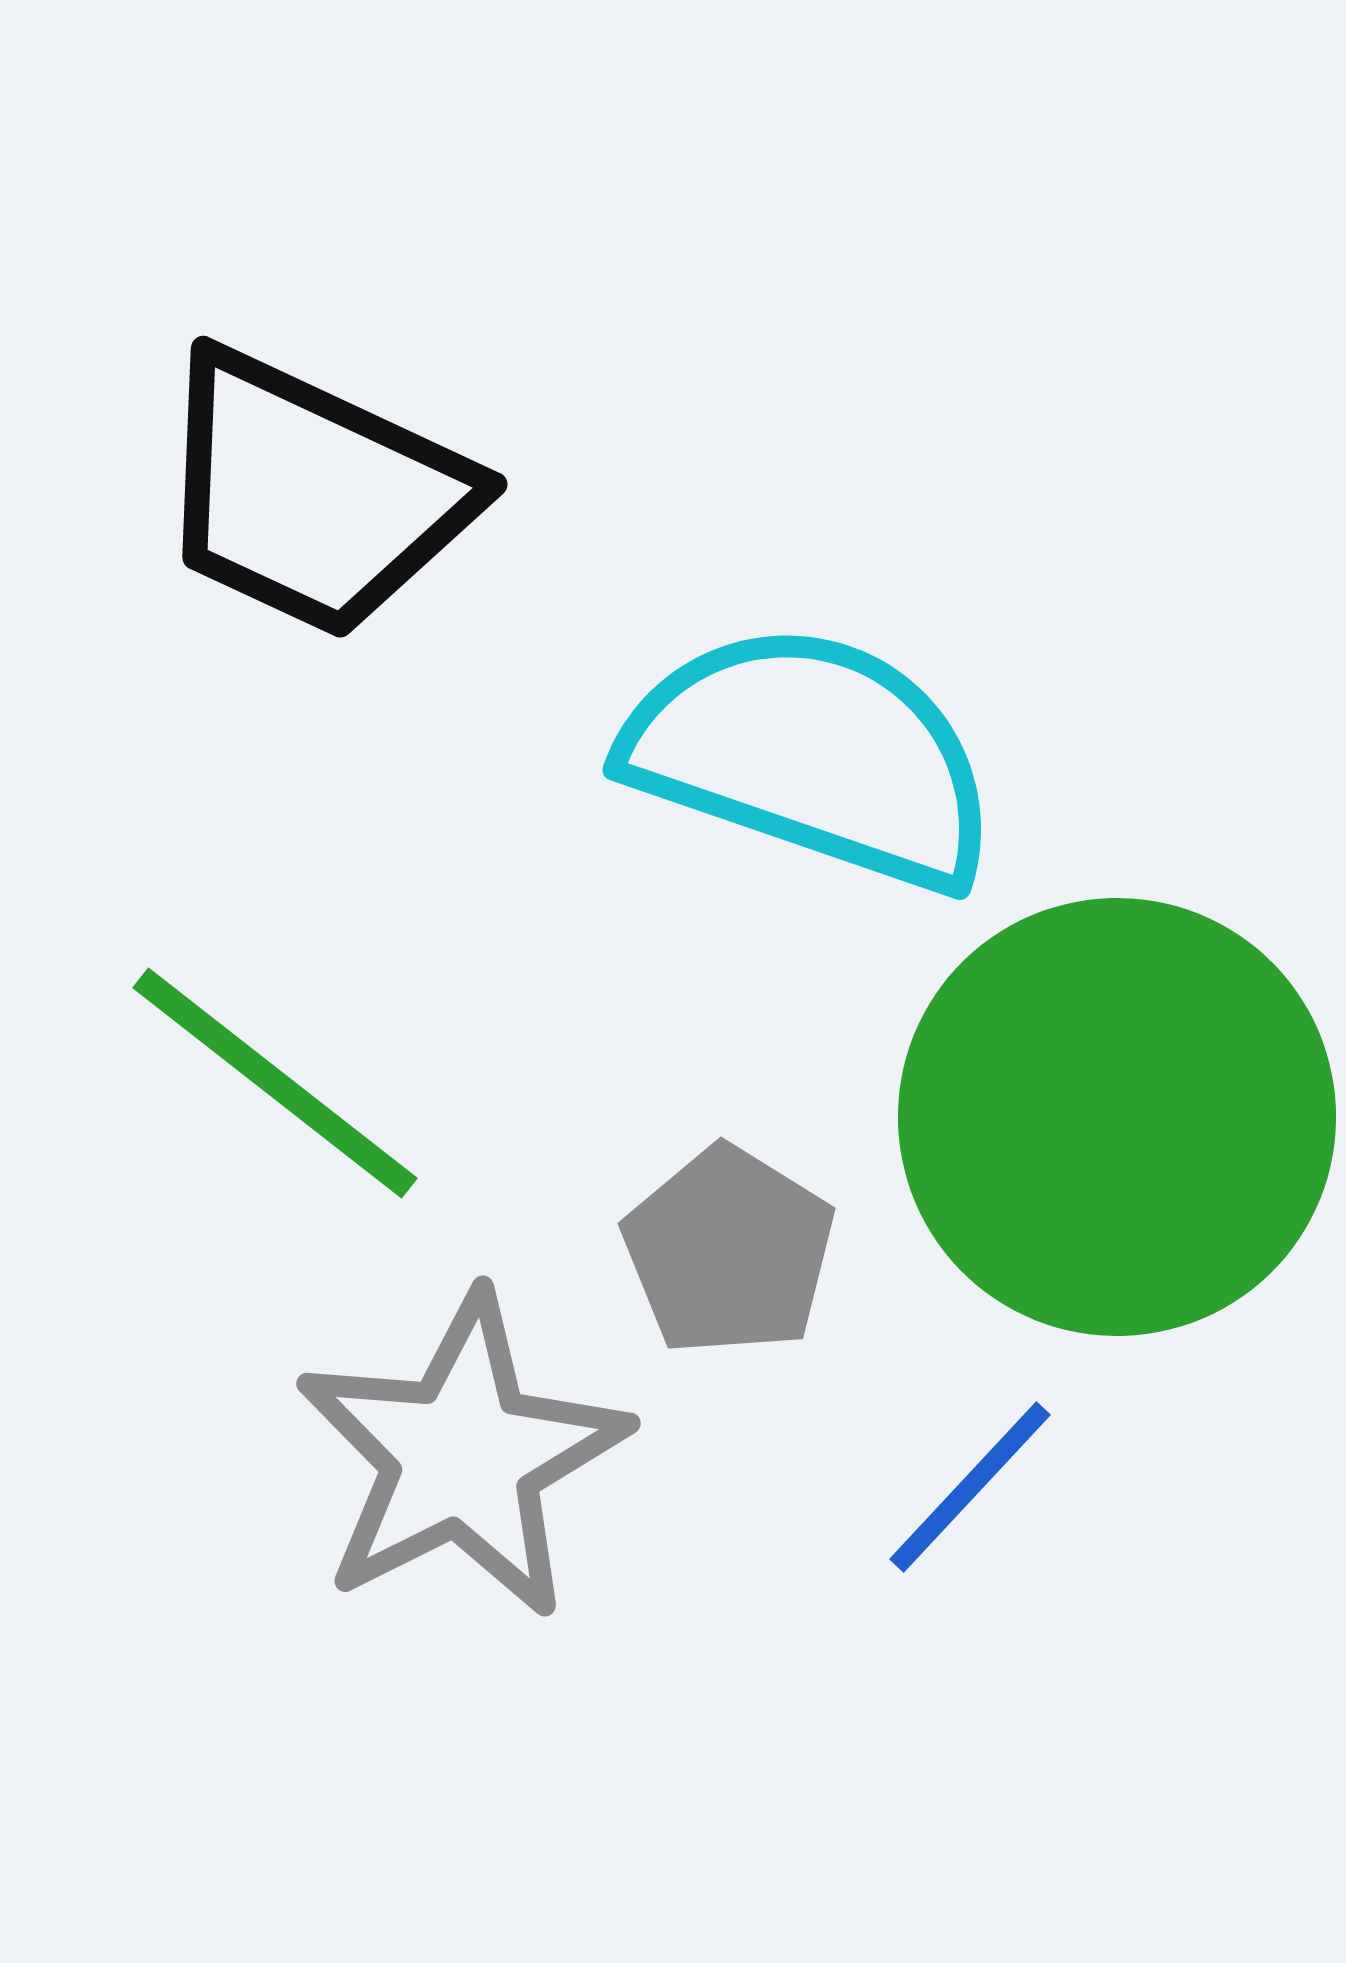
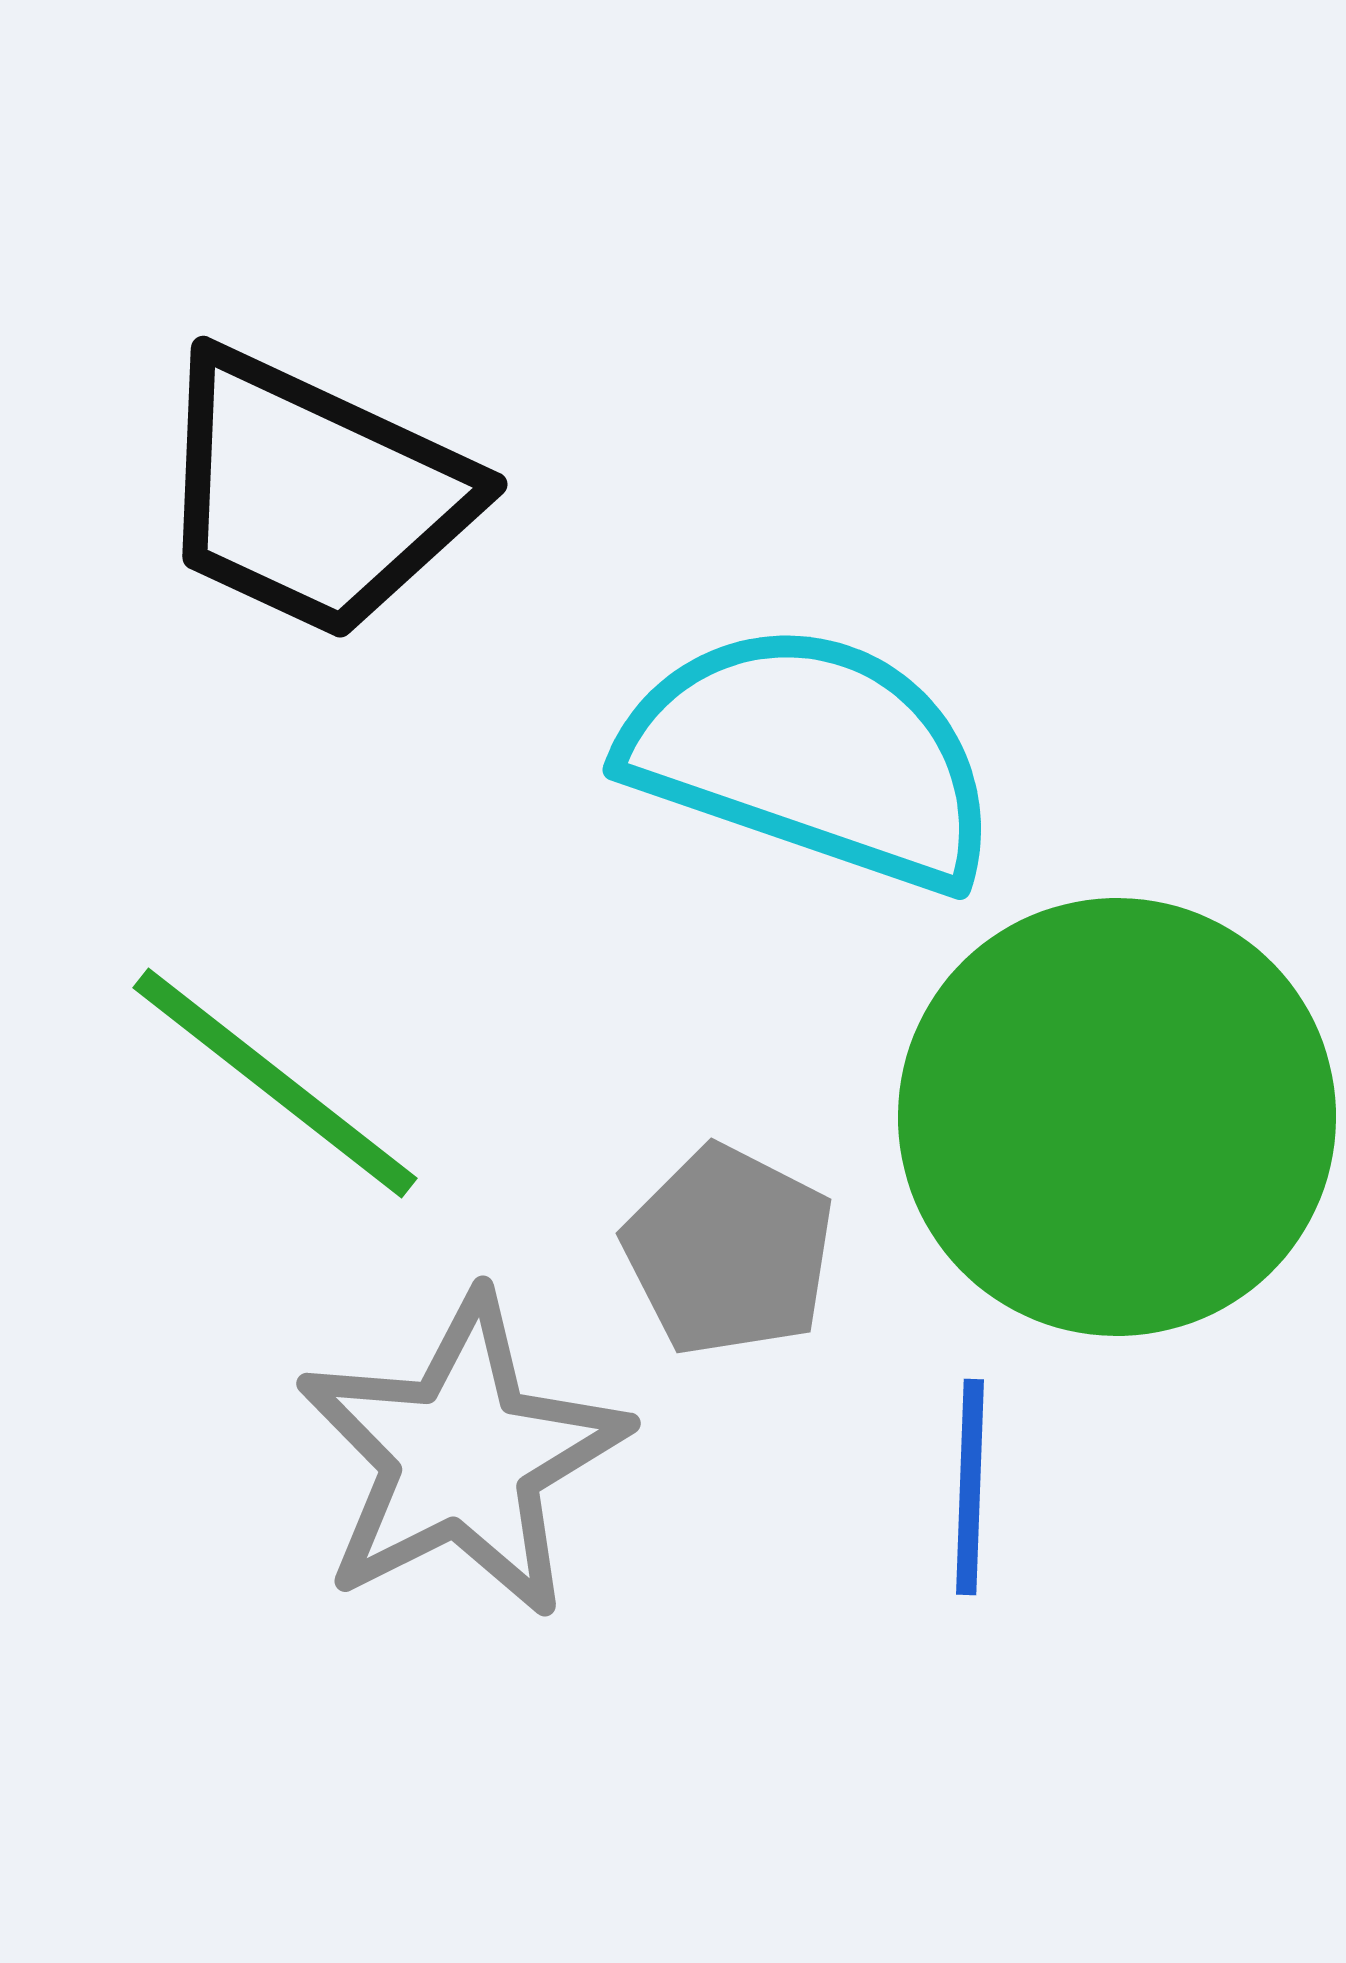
gray pentagon: rotated 5 degrees counterclockwise
blue line: rotated 41 degrees counterclockwise
